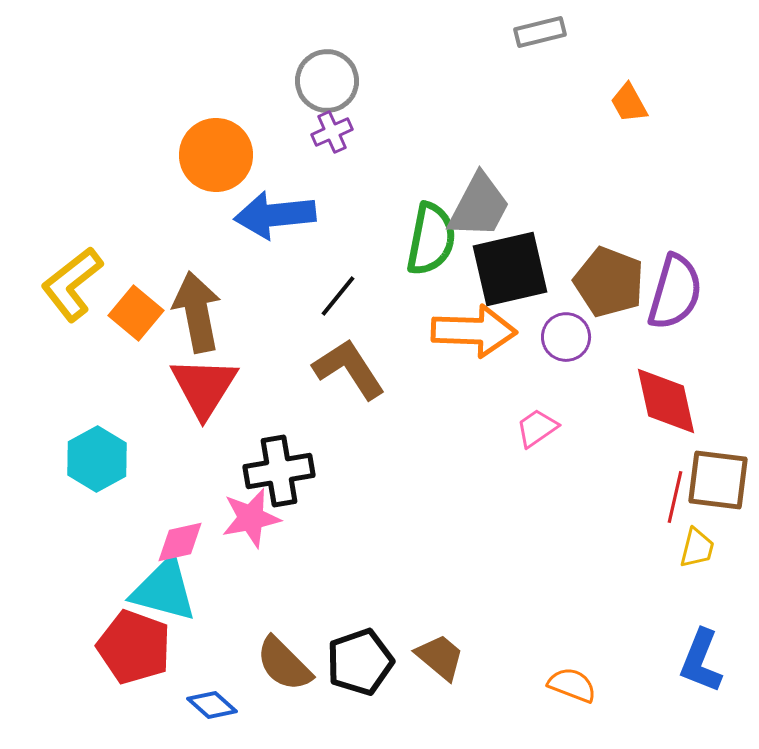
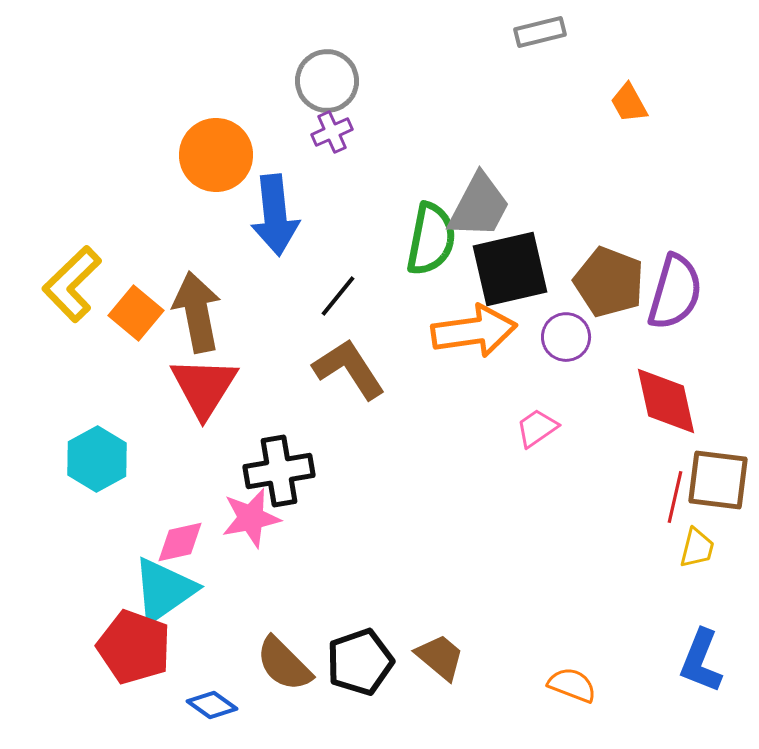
blue arrow: rotated 90 degrees counterclockwise
yellow L-shape: rotated 6 degrees counterclockwise
orange arrow: rotated 10 degrees counterclockwise
cyan triangle: rotated 50 degrees counterclockwise
blue diamond: rotated 6 degrees counterclockwise
